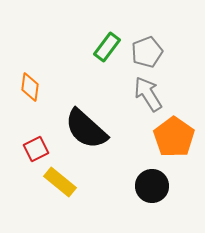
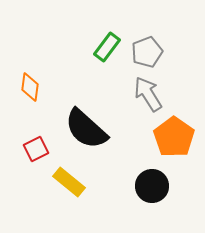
yellow rectangle: moved 9 px right
